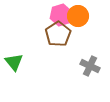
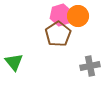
gray cross: rotated 36 degrees counterclockwise
